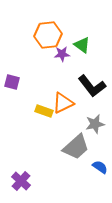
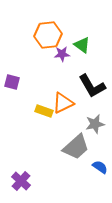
black L-shape: rotated 8 degrees clockwise
